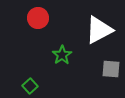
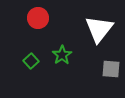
white triangle: moved 1 px up; rotated 24 degrees counterclockwise
green square: moved 1 px right, 25 px up
